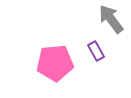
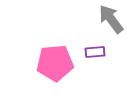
purple rectangle: moved 1 px left, 1 px down; rotated 66 degrees counterclockwise
